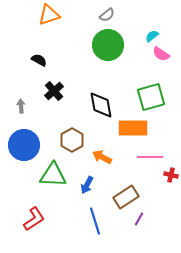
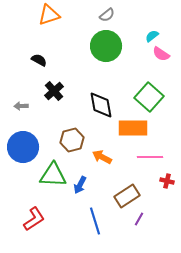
green circle: moved 2 px left, 1 px down
green square: moved 2 px left; rotated 32 degrees counterclockwise
gray arrow: rotated 88 degrees counterclockwise
brown hexagon: rotated 15 degrees clockwise
blue circle: moved 1 px left, 2 px down
red cross: moved 4 px left, 6 px down
blue arrow: moved 7 px left
brown rectangle: moved 1 px right, 1 px up
